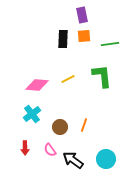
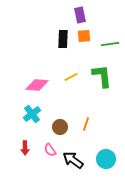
purple rectangle: moved 2 px left
yellow line: moved 3 px right, 2 px up
orange line: moved 2 px right, 1 px up
